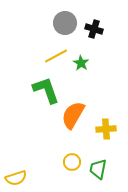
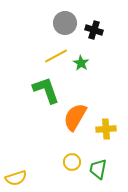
black cross: moved 1 px down
orange semicircle: moved 2 px right, 2 px down
